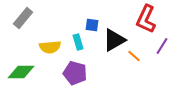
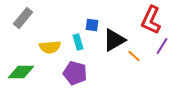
red L-shape: moved 5 px right, 1 px down
